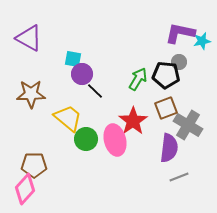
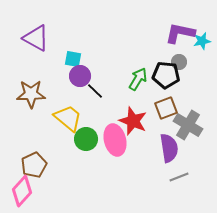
purple triangle: moved 7 px right
purple circle: moved 2 px left, 2 px down
red star: rotated 16 degrees counterclockwise
purple semicircle: rotated 16 degrees counterclockwise
brown pentagon: rotated 25 degrees counterclockwise
pink diamond: moved 3 px left, 2 px down
